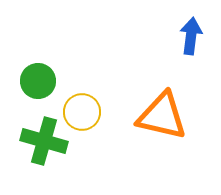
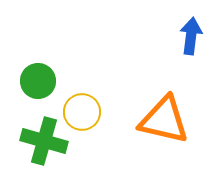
orange triangle: moved 2 px right, 4 px down
